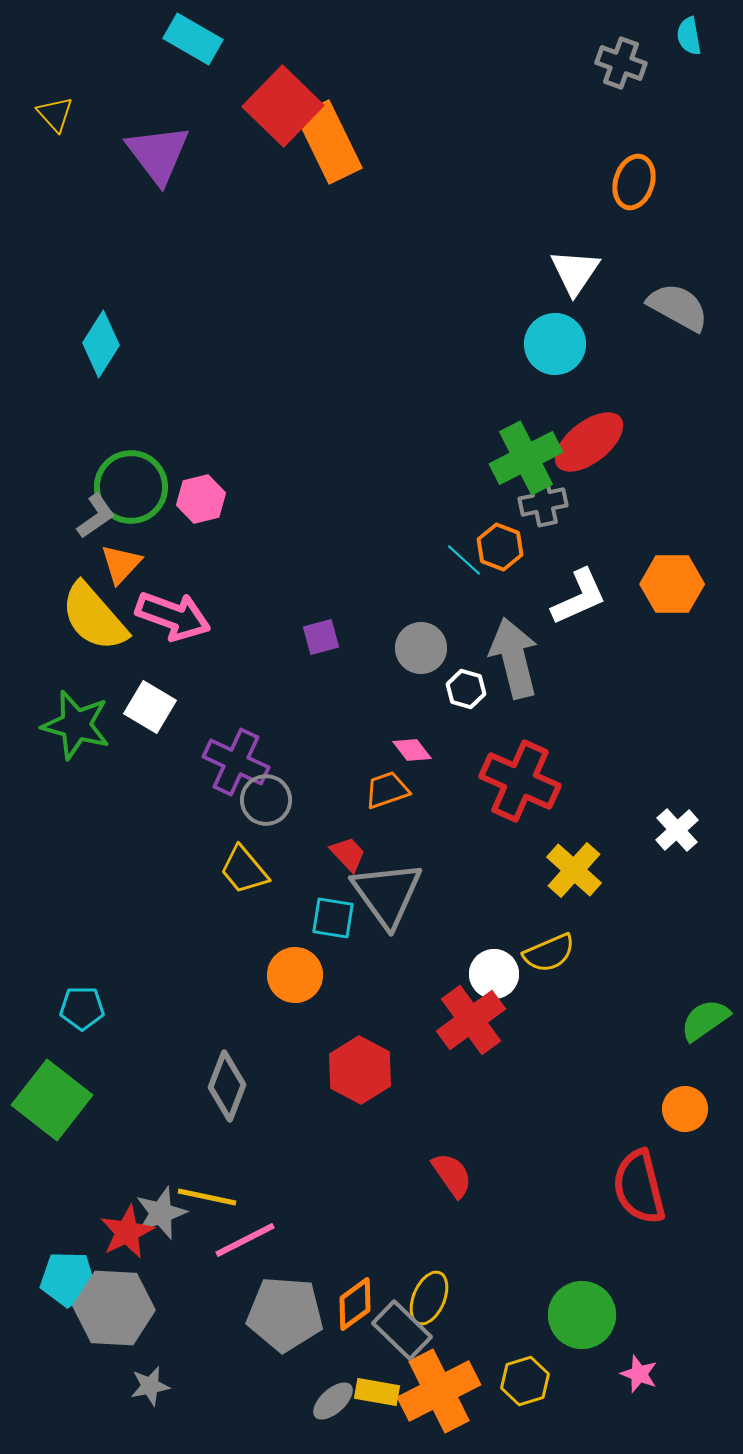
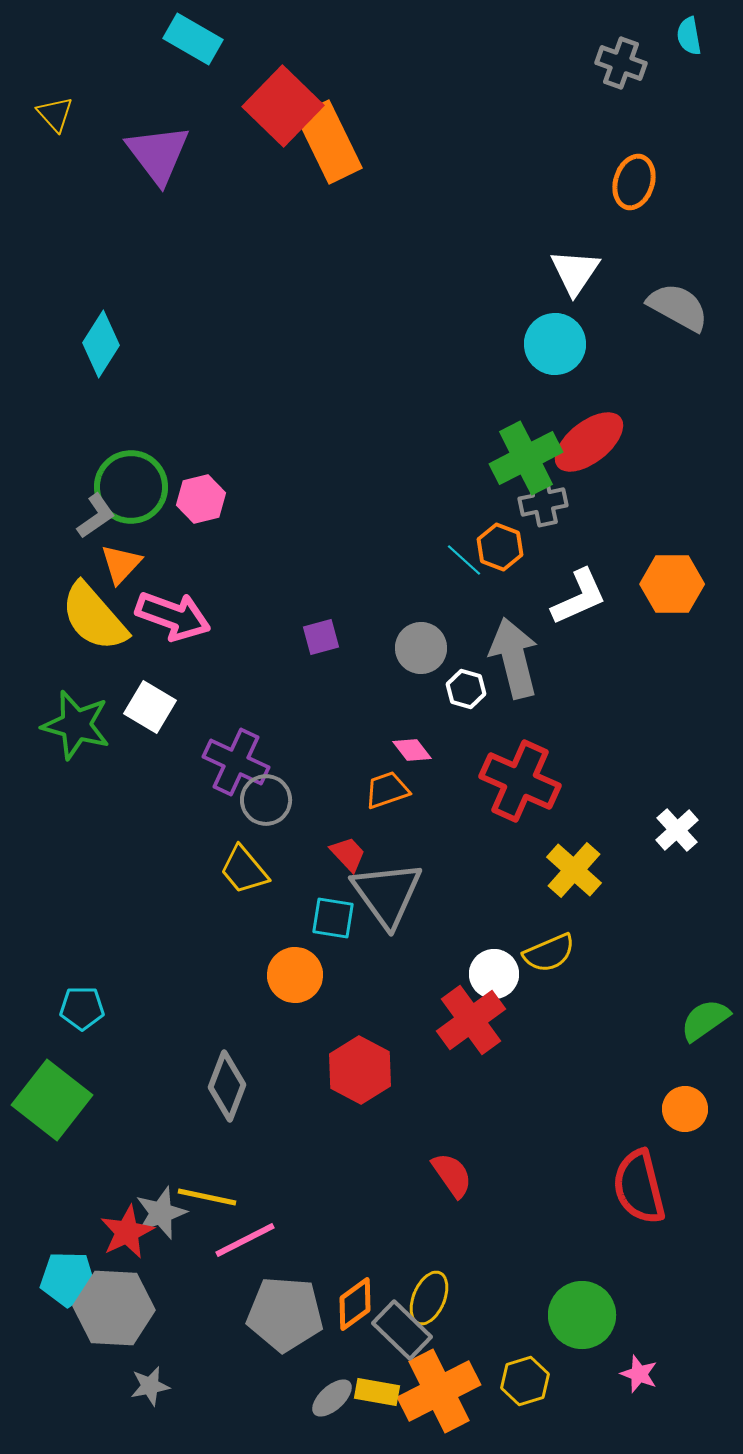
gray ellipse at (333, 1401): moved 1 px left, 3 px up
